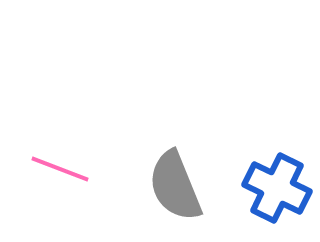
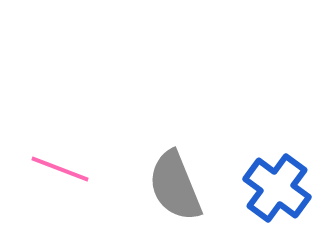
blue cross: rotated 10 degrees clockwise
